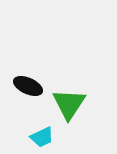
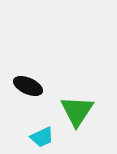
green triangle: moved 8 px right, 7 px down
